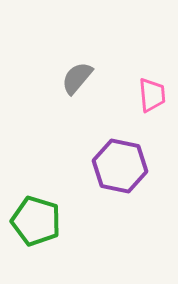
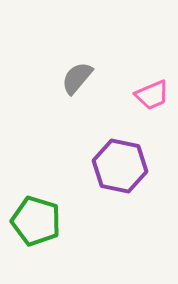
pink trapezoid: rotated 72 degrees clockwise
